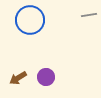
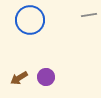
brown arrow: moved 1 px right
